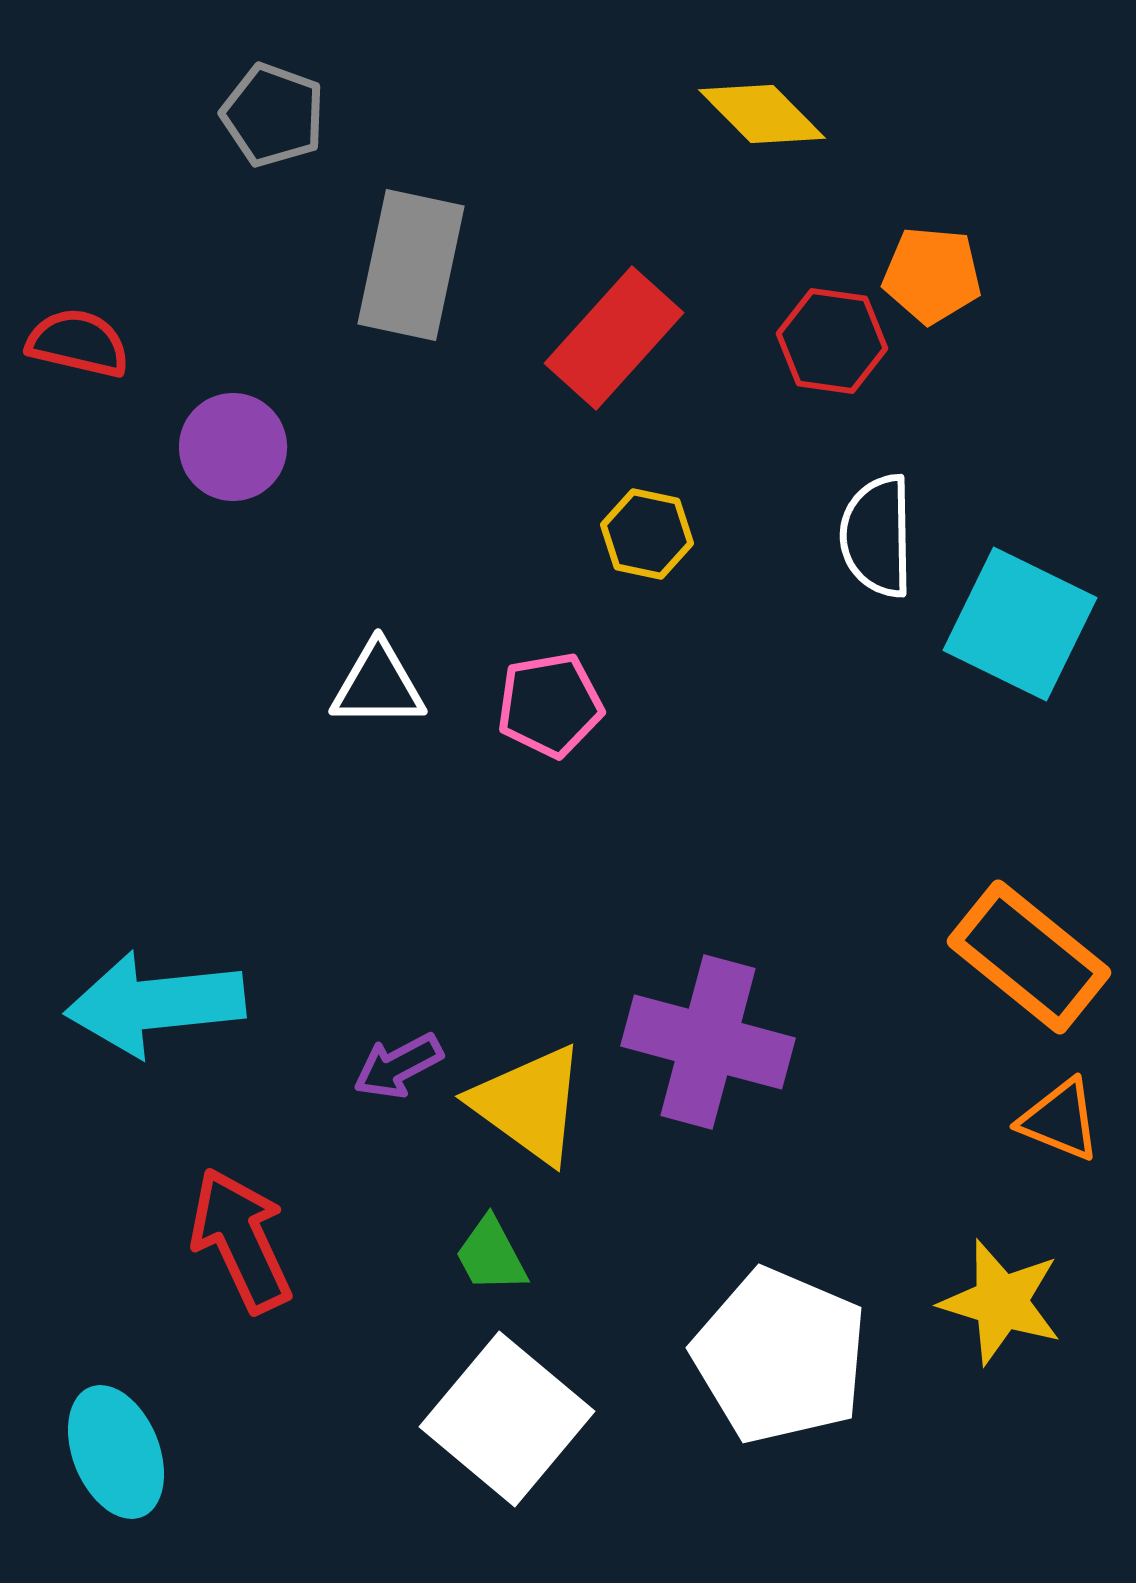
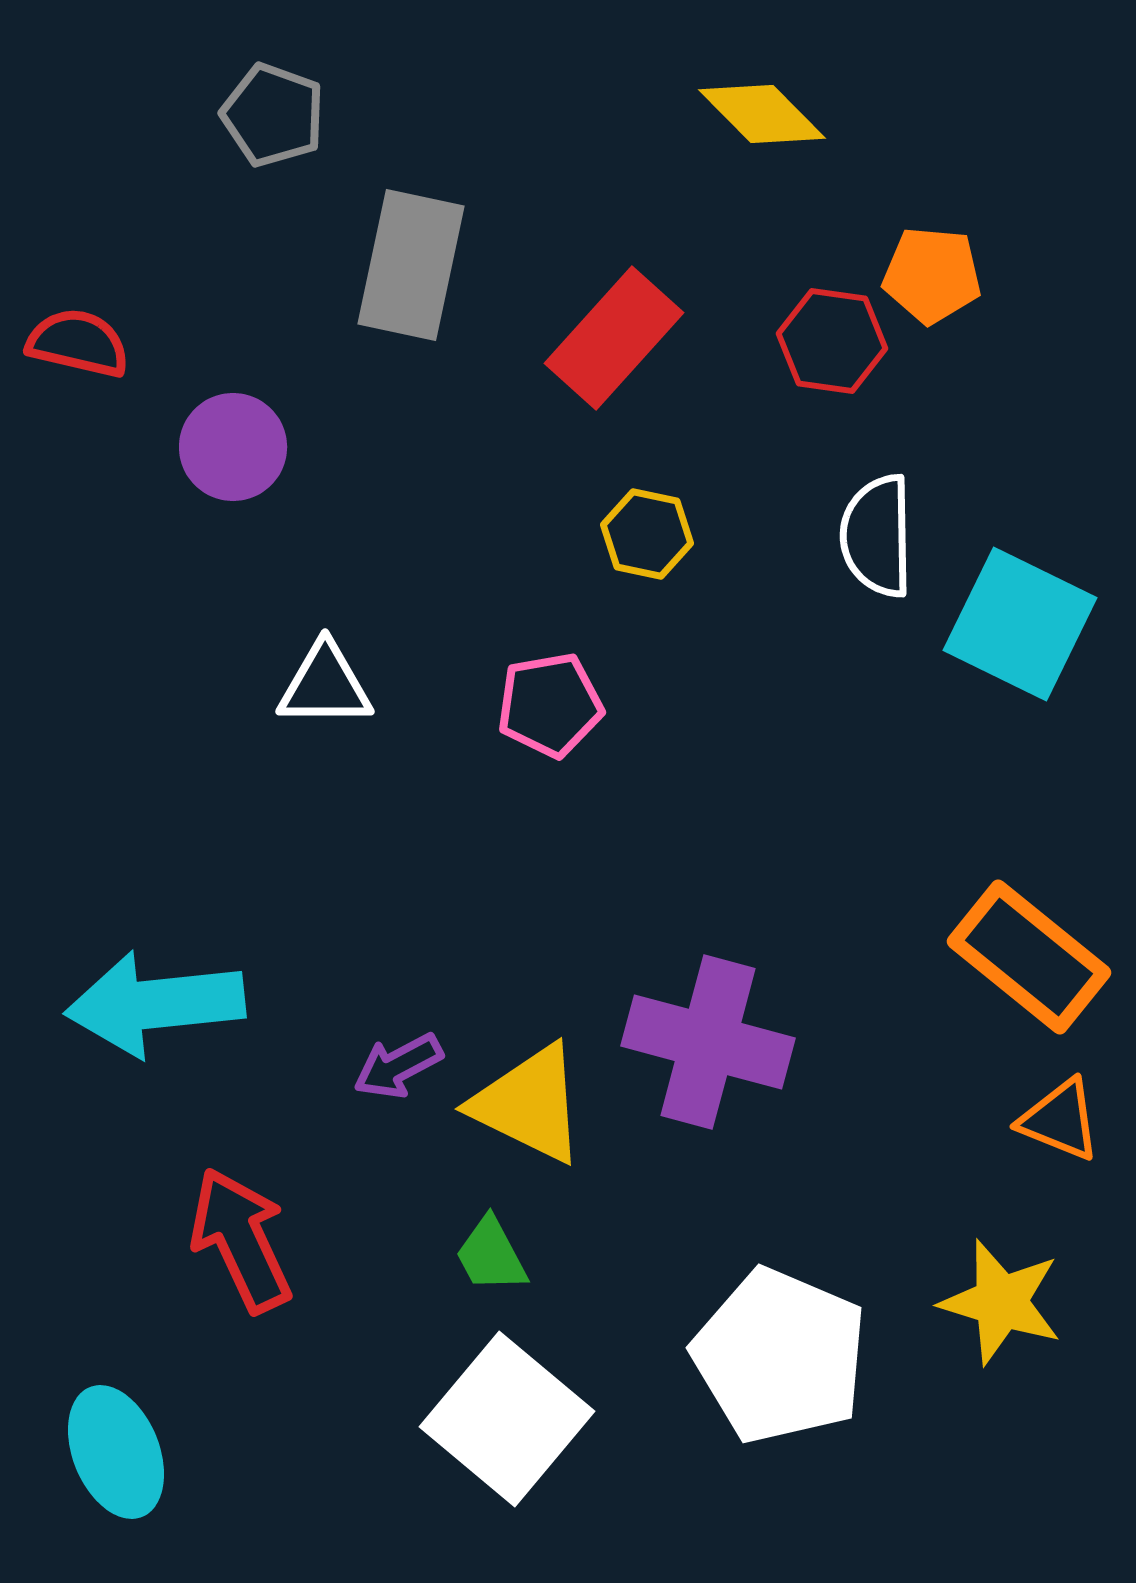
white triangle: moved 53 px left
yellow triangle: rotated 10 degrees counterclockwise
